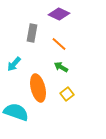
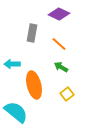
cyan arrow: moved 2 px left; rotated 49 degrees clockwise
orange ellipse: moved 4 px left, 3 px up
cyan semicircle: rotated 20 degrees clockwise
